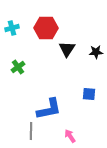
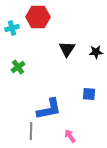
red hexagon: moved 8 px left, 11 px up
